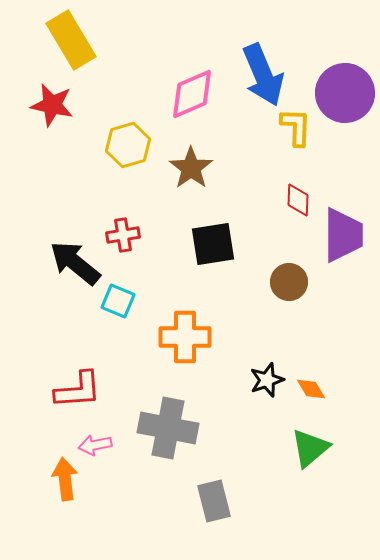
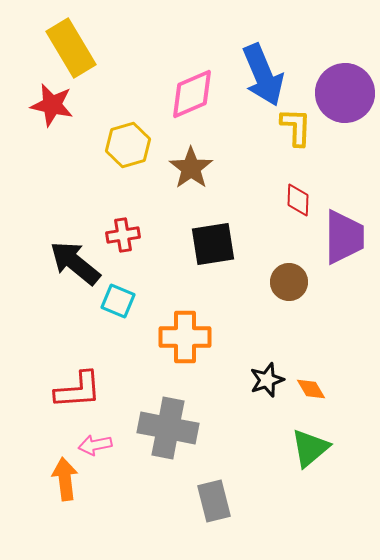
yellow rectangle: moved 8 px down
purple trapezoid: moved 1 px right, 2 px down
